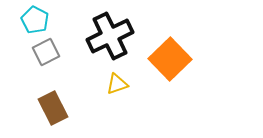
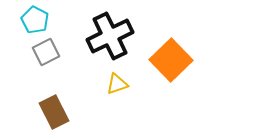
orange square: moved 1 px right, 1 px down
brown rectangle: moved 1 px right, 4 px down
